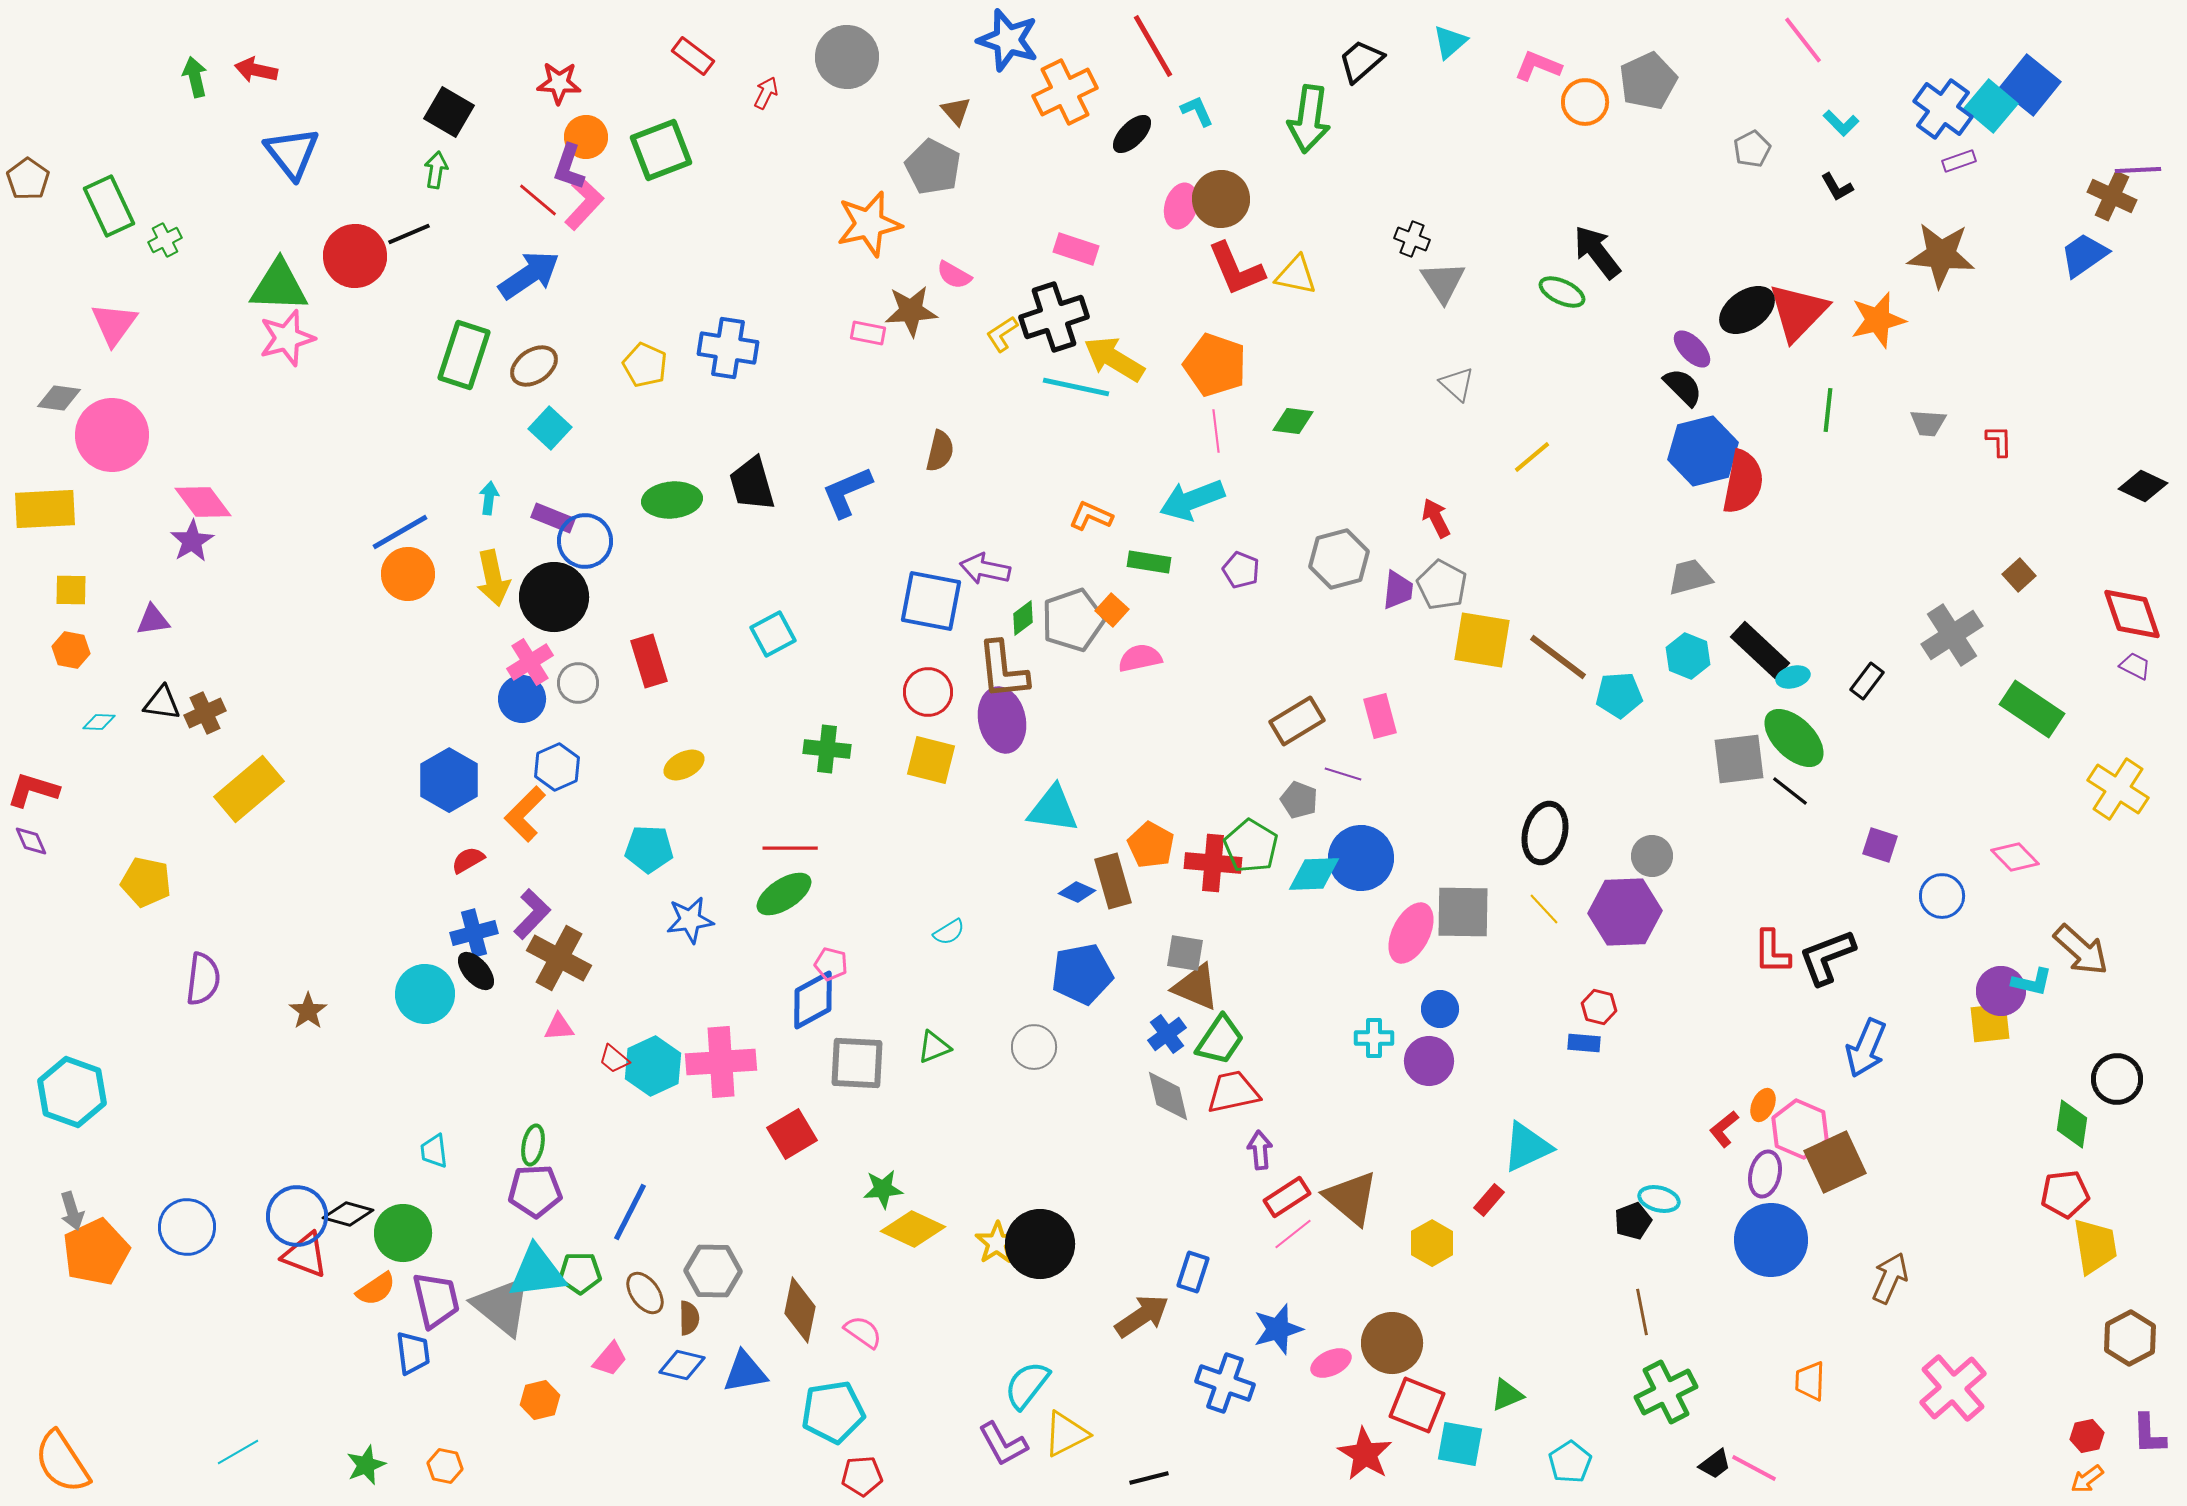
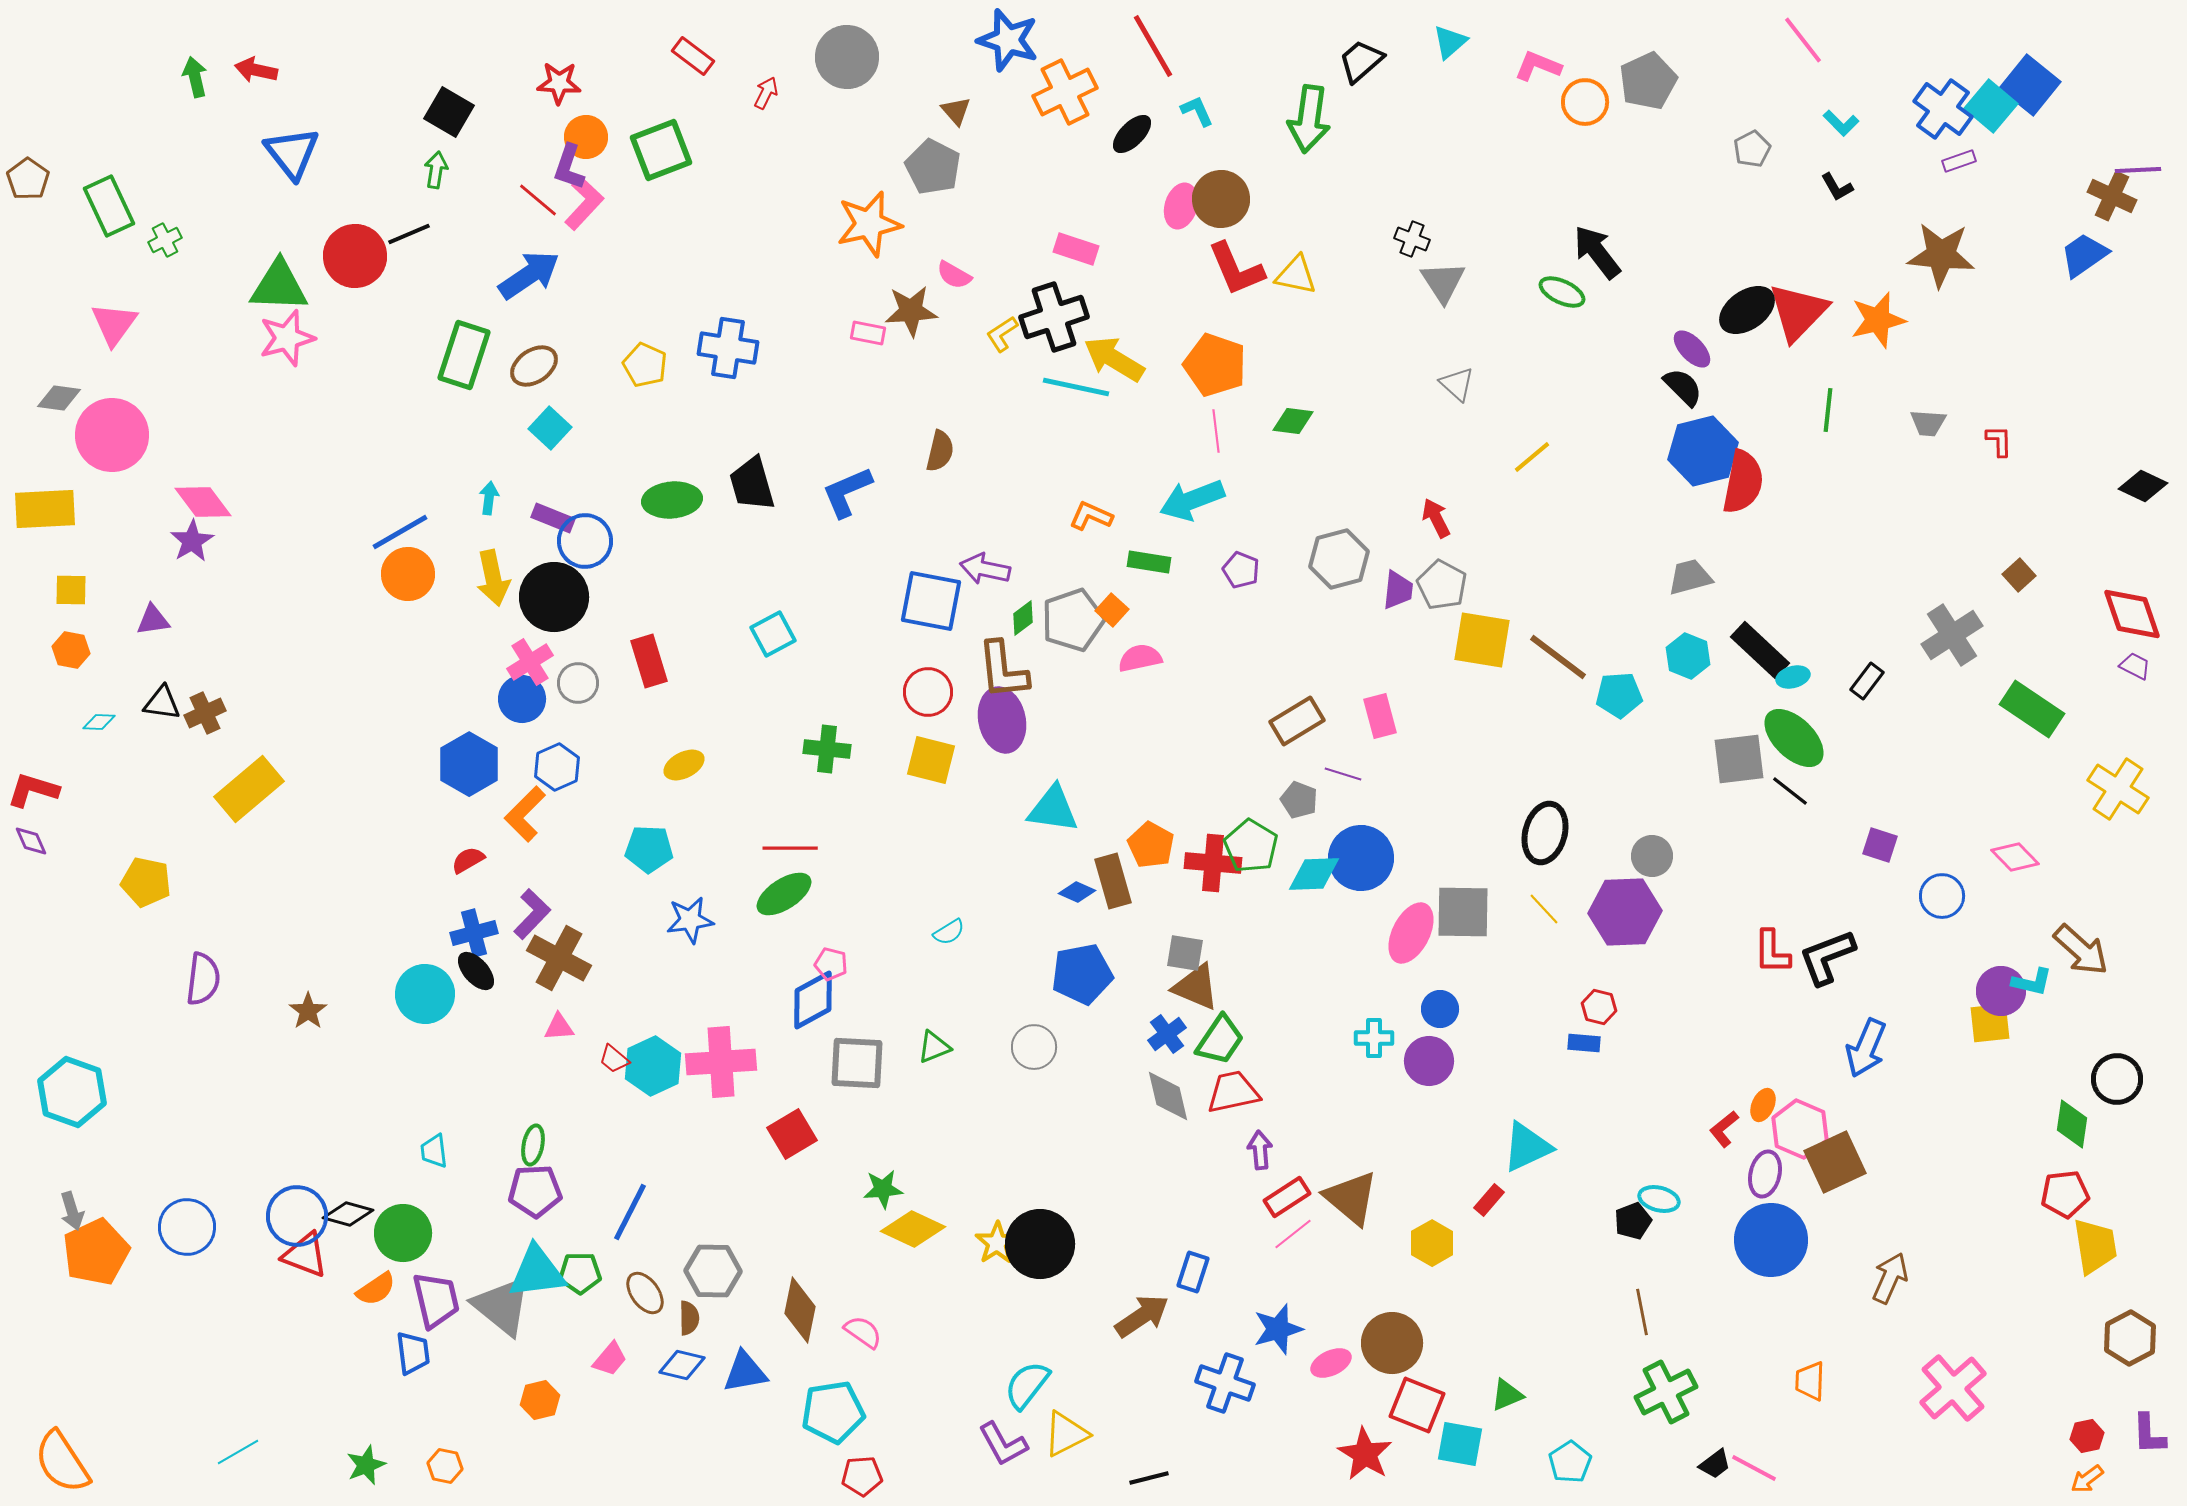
blue hexagon at (449, 780): moved 20 px right, 16 px up
